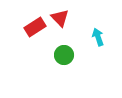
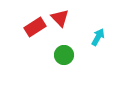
cyan arrow: rotated 48 degrees clockwise
